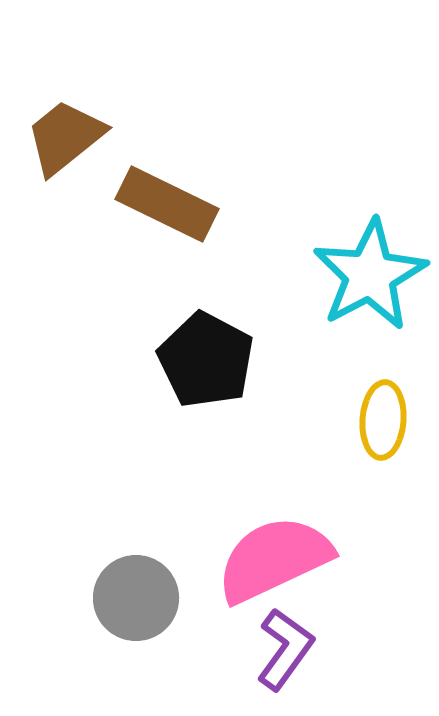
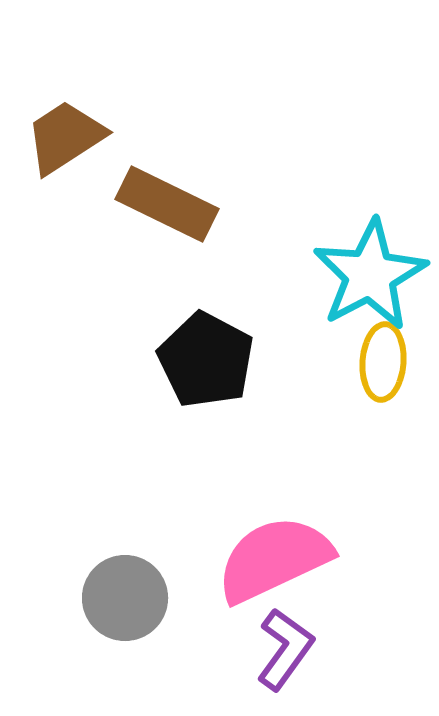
brown trapezoid: rotated 6 degrees clockwise
yellow ellipse: moved 58 px up
gray circle: moved 11 px left
